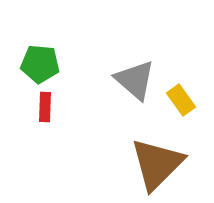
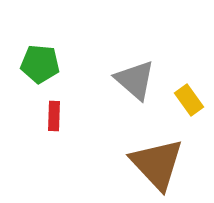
yellow rectangle: moved 8 px right
red rectangle: moved 9 px right, 9 px down
brown triangle: rotated 28 degrees counterclockwise
